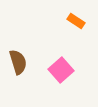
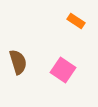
pink square: moved 2 px right; rotated 15 degrees counterclockwise
